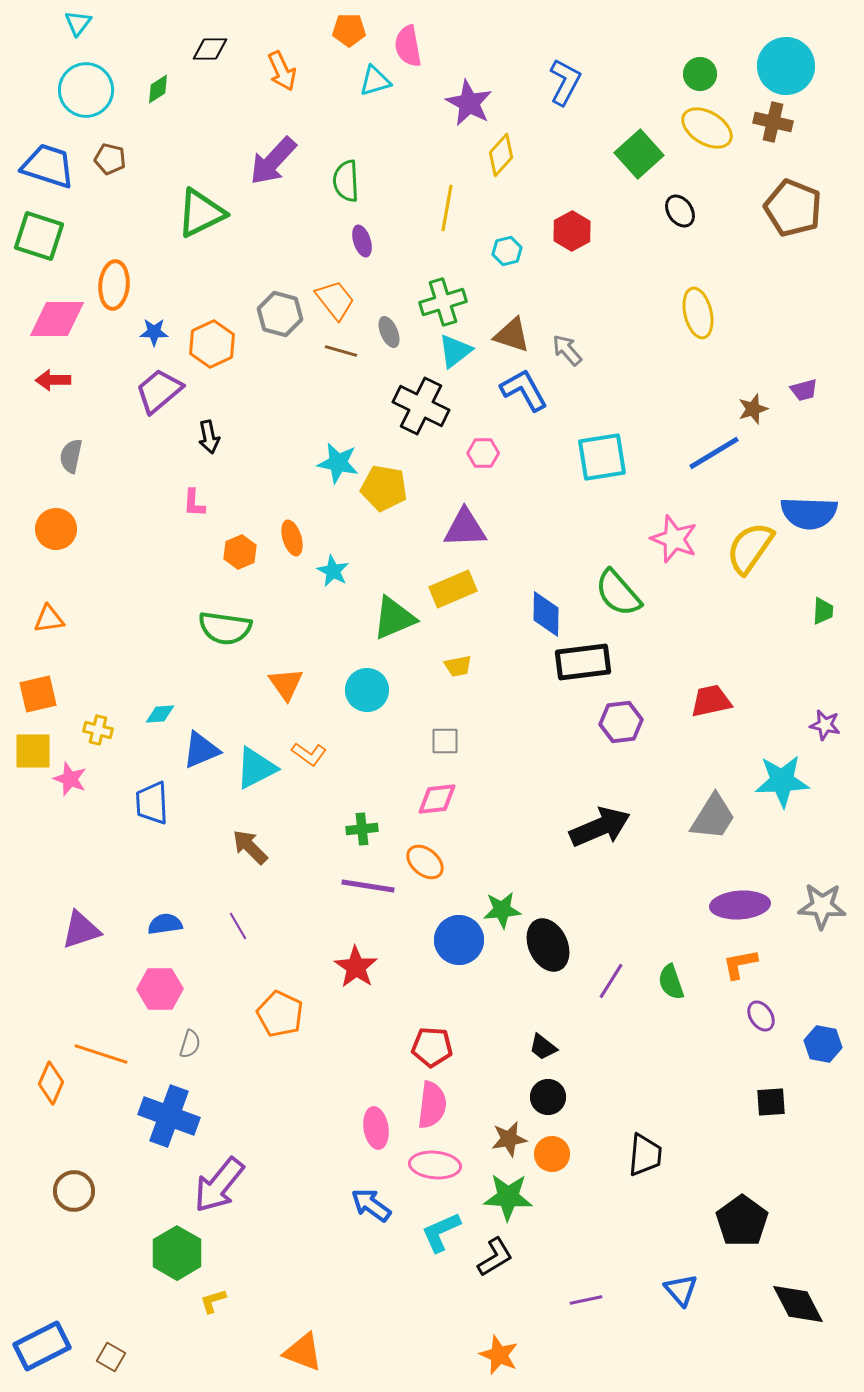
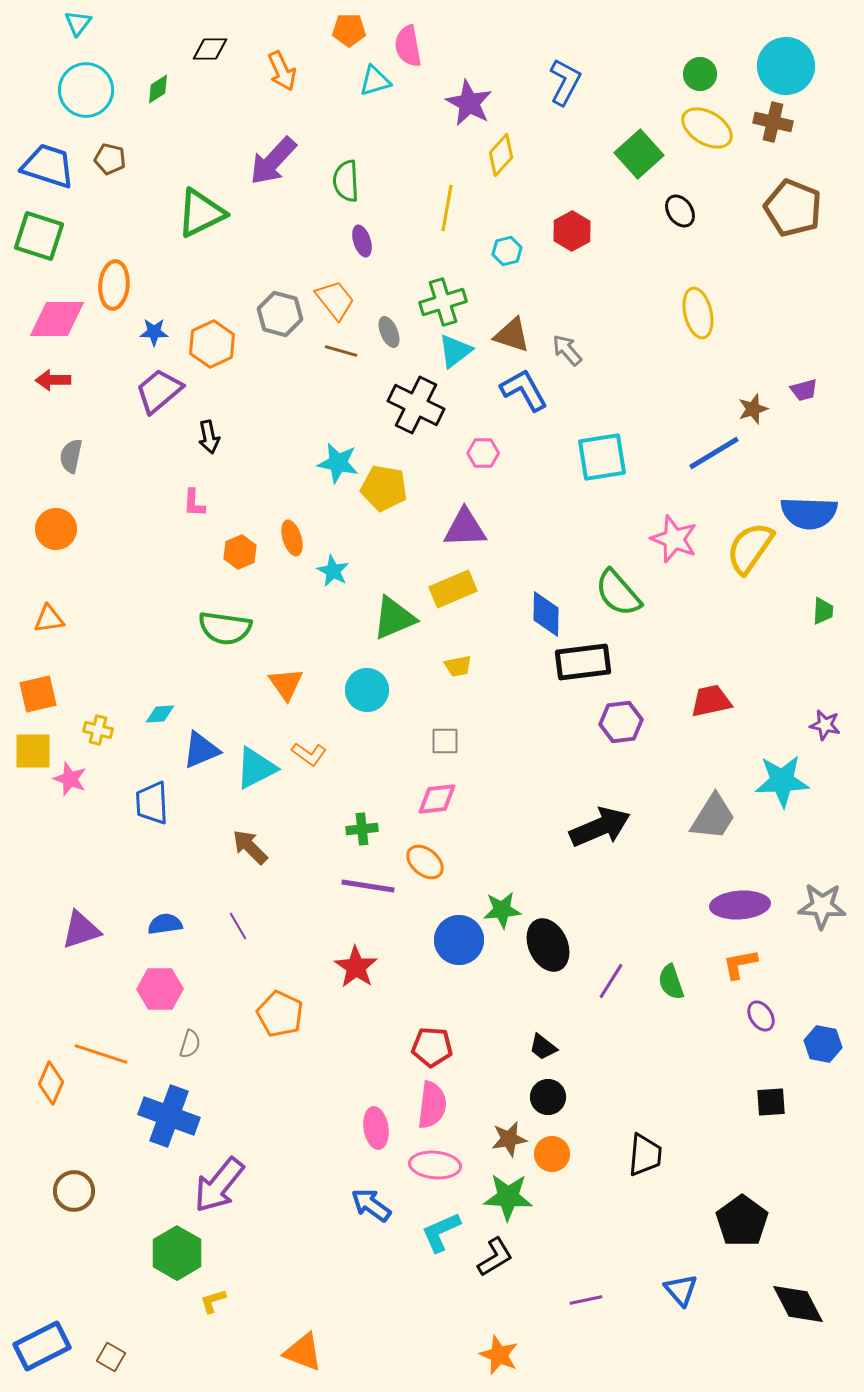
black cross at (421, 406): moved 5 px left, 1 px up
